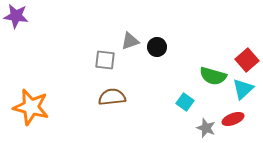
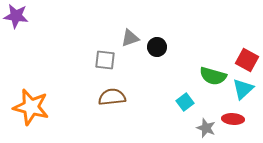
gray triangle: moved 3 px up
red square: rotated 20 degrees counterclockwise
cyan square: rotated 18 degrees clockwise
red ellipse: rotated 25 degrees clockwise
